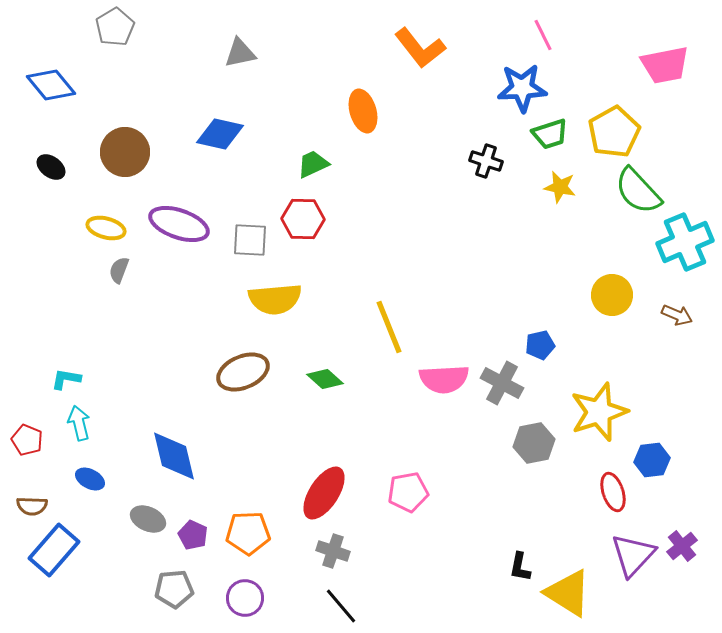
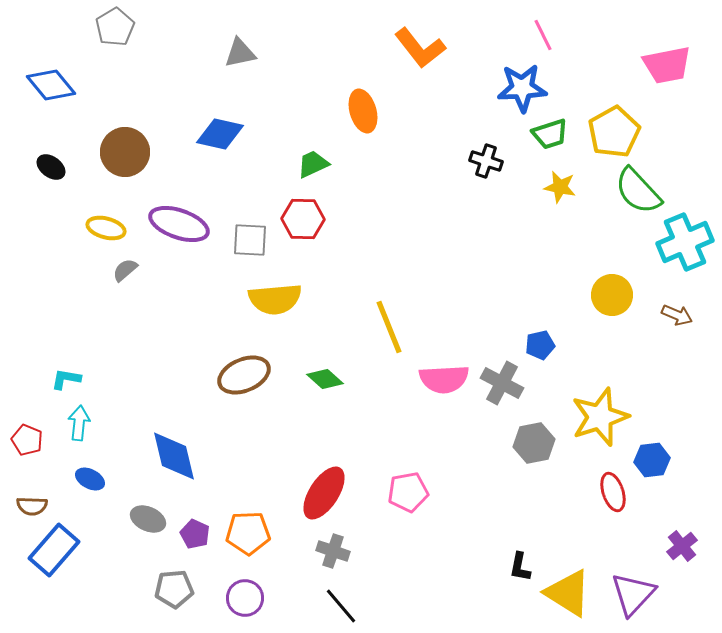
pink trapezoid at (665, 65): moved 2 px right
gray semicircle at (119, 270): moved 6 px right; rotated 28 degrees clockwise
brown ellipse at (243, 372): moved 1 px right, 3 px down
yellow star at (599, 412): moved 1 px right, 5 px down
cyan arrow at (79, 423): rotated 20 degrees clockwise
purple pentagon at (193, 535): moved 2 px right, 1 px up
purple triangle at (633, 555): moved 39 px down
